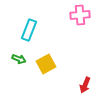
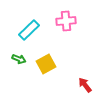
pink cross: moved 14 px left, 6 px down
cyan rectangle: rotated 25 degrees clockwise
red arrow: rotated 119 degrees clockwise
